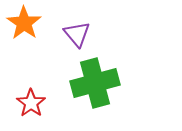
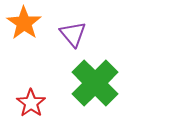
purple triangle: moved 4 px left
green cross: rotated 30 degrees counterclockwise
